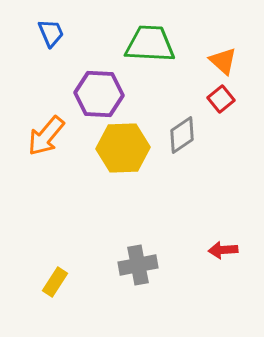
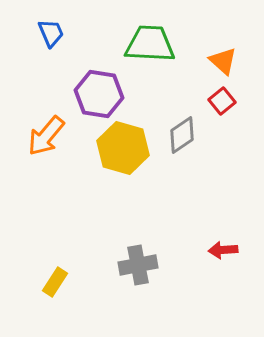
purple hexagon: rotated 6 degrees clockwise
red square: moved 1 px right, 2 px down
yellow hexagon: rotated 18 degrees clockwise
